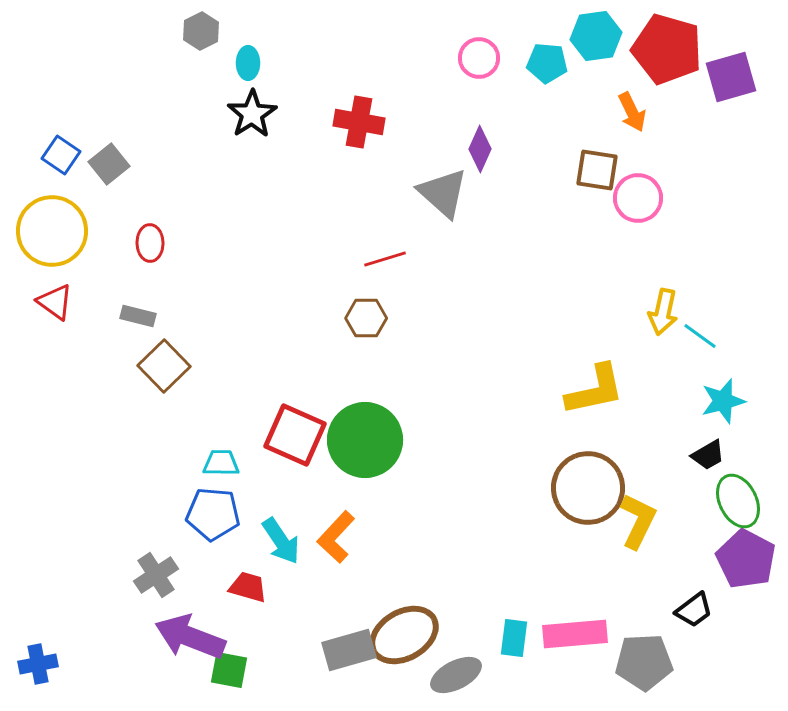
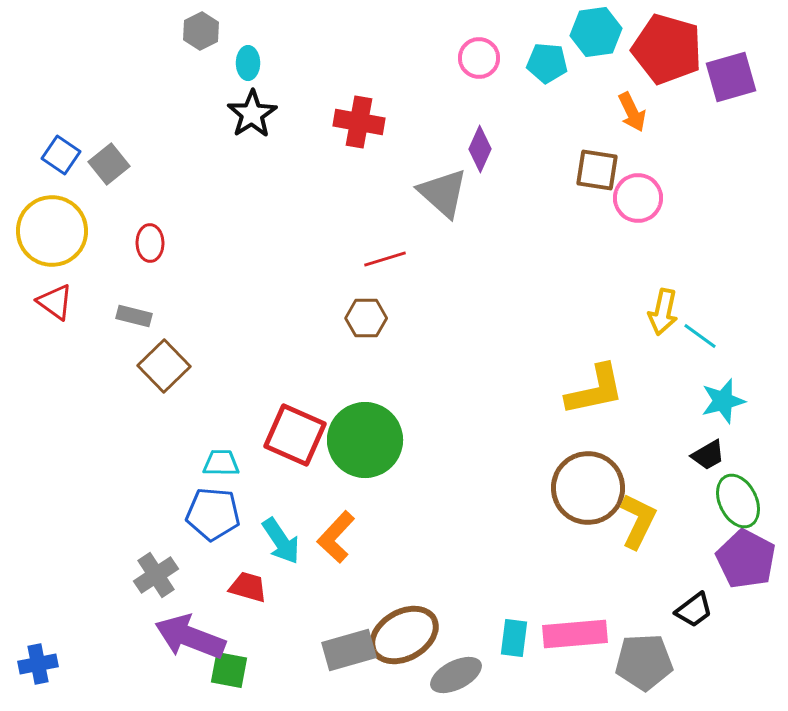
cyan hexagon at (596, 36): moved 4 px up
gray rectangle at (138, 316): moved 4 px left
